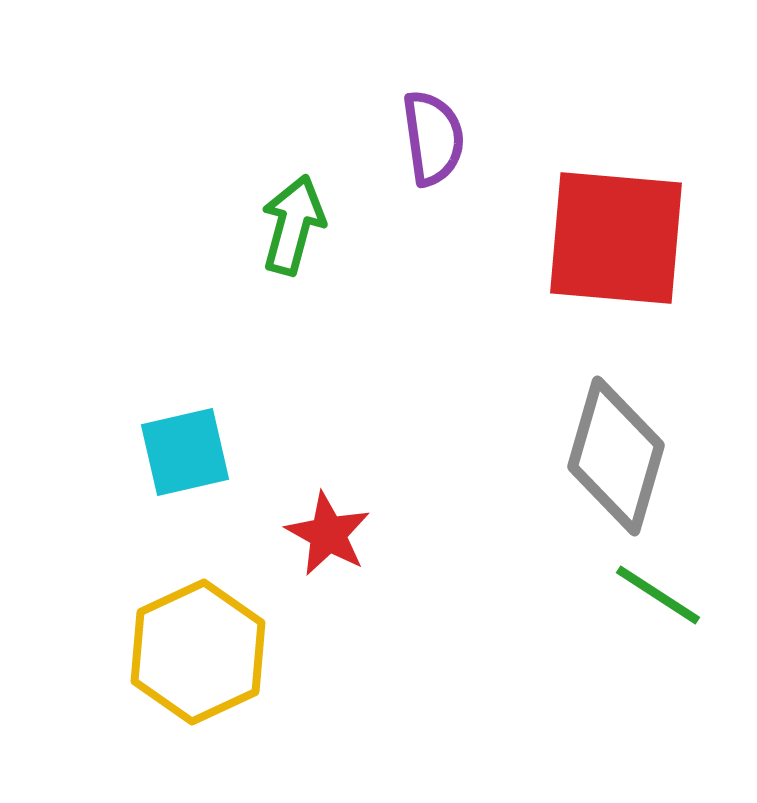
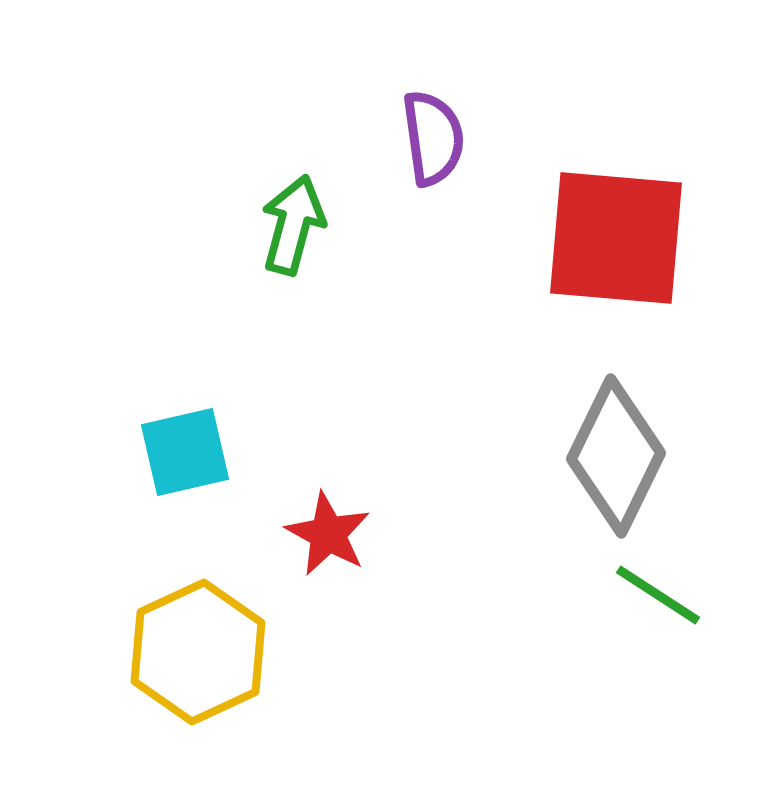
gray diamond: rotated 10 degrees clockwise
